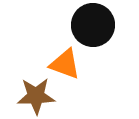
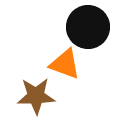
black circle: moved 5 px left, 2 px down
